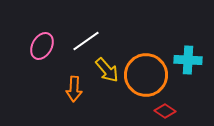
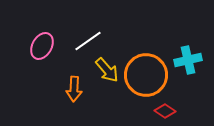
white line: moved 2 px right
cyan cross: rotated 16 degrees counterclockwise
